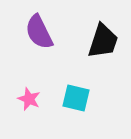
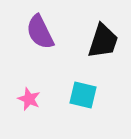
purple semicircle: moved 1 px right
cyan square: moved 7 px right, 3 px up
